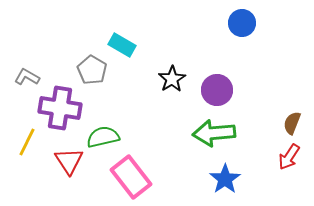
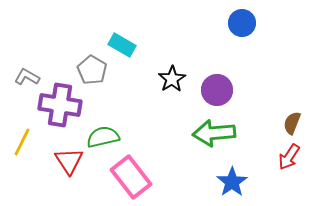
purple cross: moved 3 px up
yellow line: moved 5 px left
blue star: moved 7 px right, 3 px down
